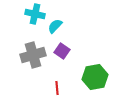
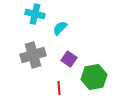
cyan semicircle: moved 5 px right, 2 px down
purple square: moved 7 px right, 8 px down
green hexagon: moved 1 px left
red line: moved 2 px right
